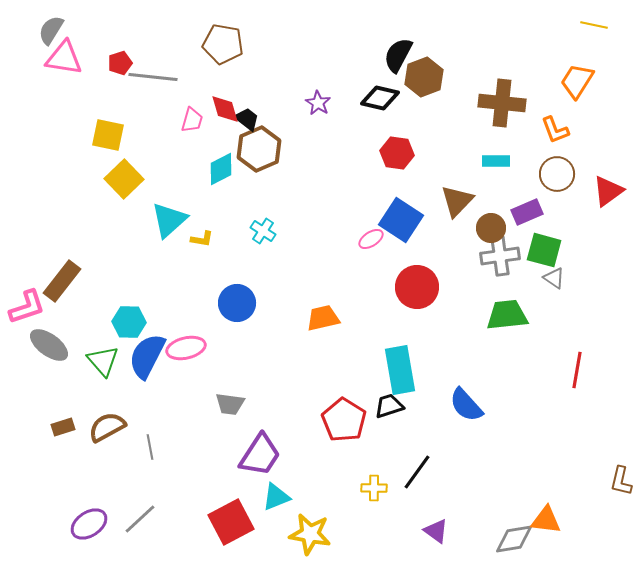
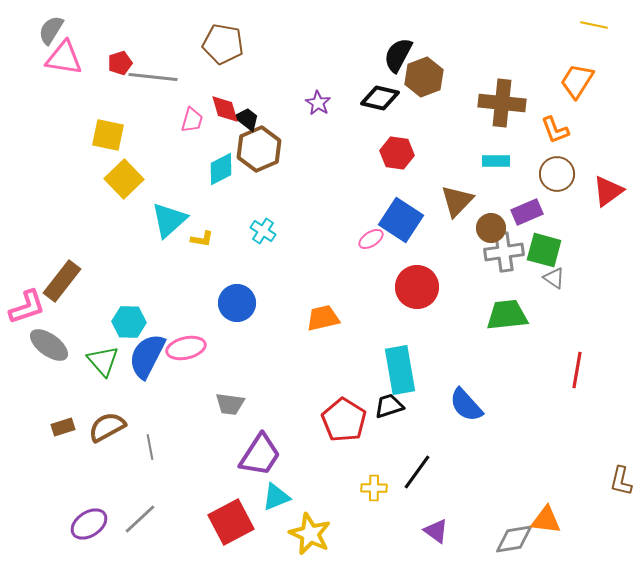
gray cross at (500, 256): moved 4 px right, 4 px up
yellow star at (310, 534): rotated 15 degrees clockwise
